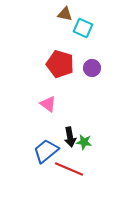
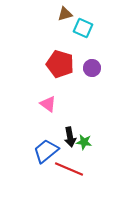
brown triangle: rotated 28 degrees counterclockwise
